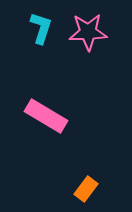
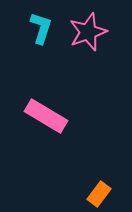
pink star: rotated 18 degrees counterclockwise
orange rectangle: moved 13 px right, 5 px down
